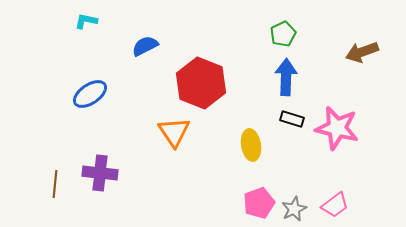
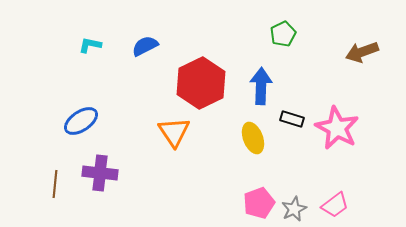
cyan L-shape: moved 4 px right, 24 px down
blue arrow: moved 25 px left, 9 px down
red hexagon: rotated 12 degrees clockwise
blue ellipse: moved 9 px left, 27 px down
pink star: rotated 15 degrees clockwise
yellow ellipse: moved 2 px right, 7 px up; rotated 12 degrees counterclockwise
